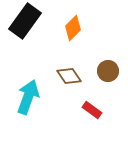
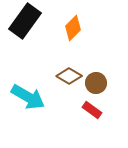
brown circle: moved 12 px left, 12 px down
brown diamond: rotated 25 degrees counterclockwise
cyan arrow: rotated 100 degrees clockwise
